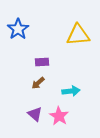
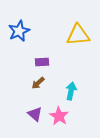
blue star: moved 1 px right, 2 px down; rotated 10 degrees clockwise
cyan arrow: rotated 72 degrees counterclockwise
